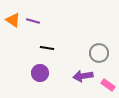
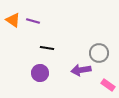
purple arrow: moved 2 px left, 6 px up
